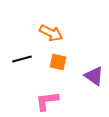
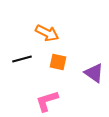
orange arrow: moved 4 px left
purple triangle: moved 3 px up
pink L-shape: rotated 10 degrees counterclockwise
